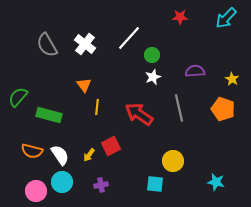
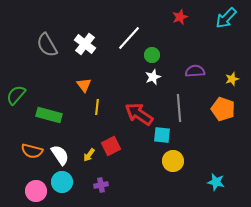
red star: rotated 21 degrees counterclockwise
yellow star: rotated 24 degrees clockwise
green semicircle: moved 2 px left, 2 px up
gray line: rotated 8 degrees clockwise
cyan square: moved 7 px right, 49 px up
